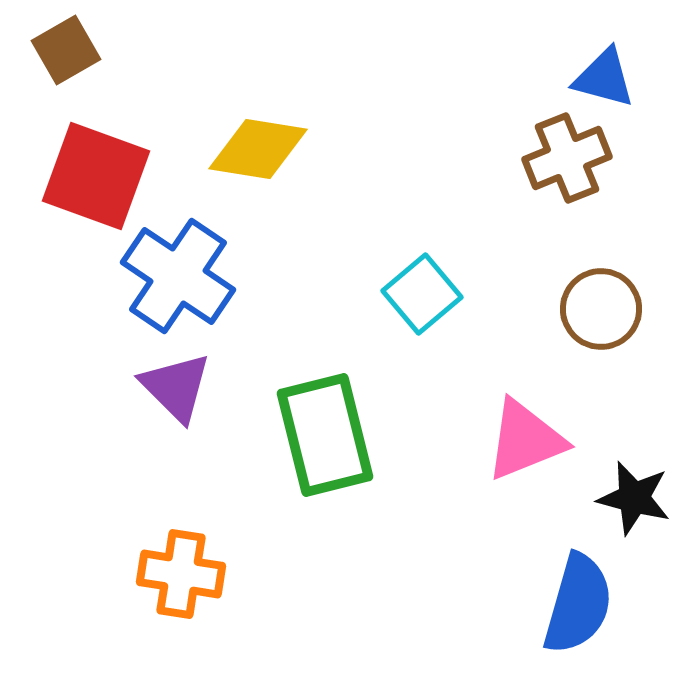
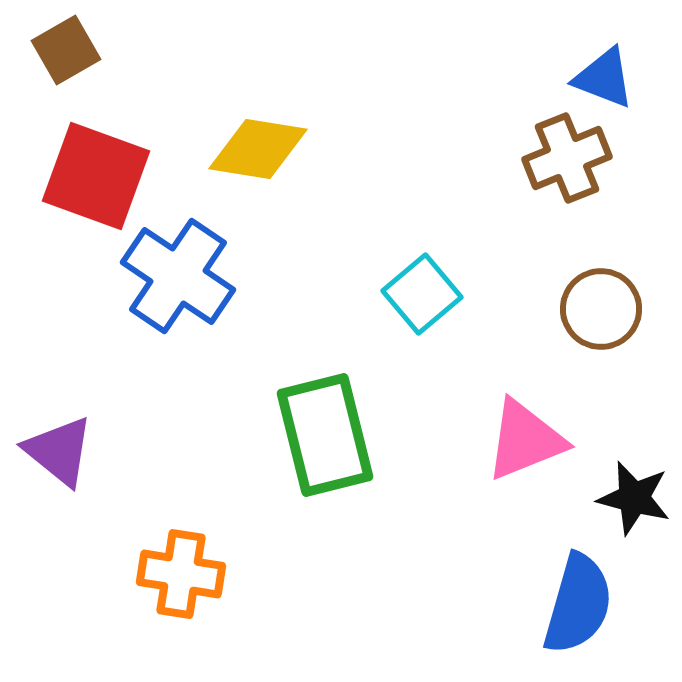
blue triangle: rotated 6 degrees clockwise
purple triangle: moved 117 px left, 64 px down; rotated 6 degrees counterclockwise
